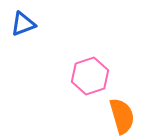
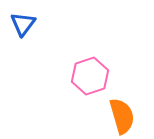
blue triangle: rotated 32 degrees counterclockwise
